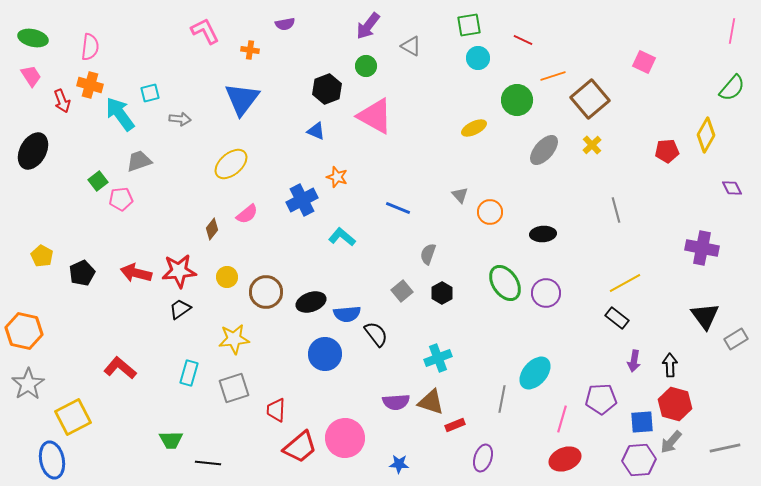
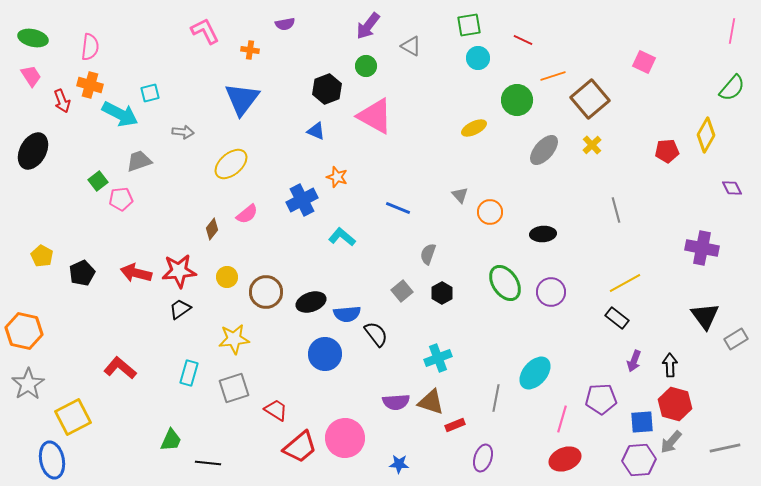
cyan arrow at (120, 114): rotated 153 degrees clockwise
gray arrow at (180, 119): moved 3 px right, 13 px down
purple circle at (546, 293): moved 5 px right, 1 px up
purple arrow at (634, 361): rotated 10 degrees clockwise
gray line at (502, 399): moved 6 px left, 1 px up
red trapezoid at (276, 410): rotated 120 degrees clockwise
green trapezoid at (171, 440): rotated 65 degrees counterclockwise
